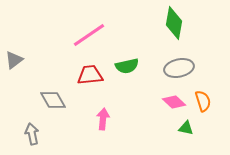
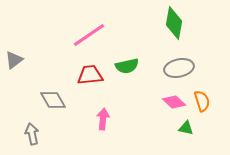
orange semicircle: moved 1 px left
